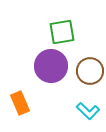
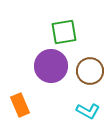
green square: moved 2 px right
orange rectangle: moved 2 px down
cyan L-shape: rotated 15 degrees counterclockwise
